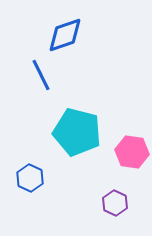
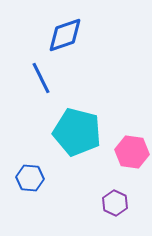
blue line: moved 3 px down
blue hexagon: rotated 20 degrees counterclockwise
